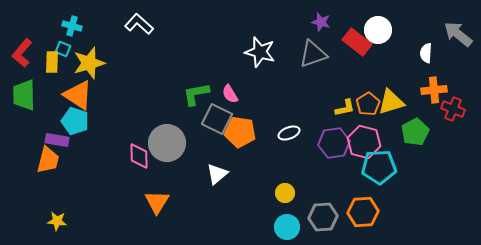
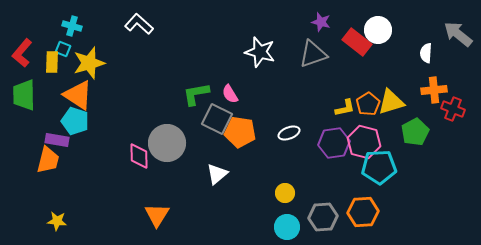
orange triangle at (157, 202): moved 13 px down
